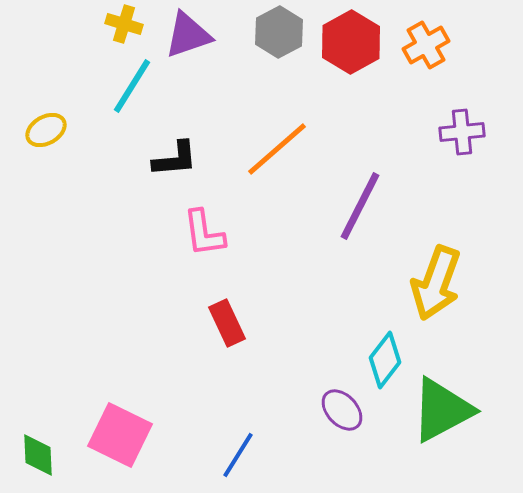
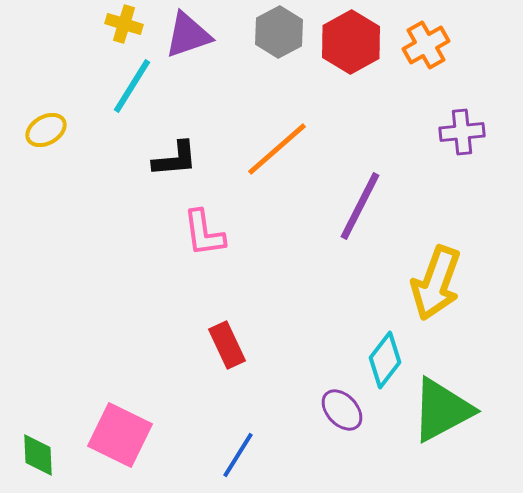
red rectangle: moved 22 px down
